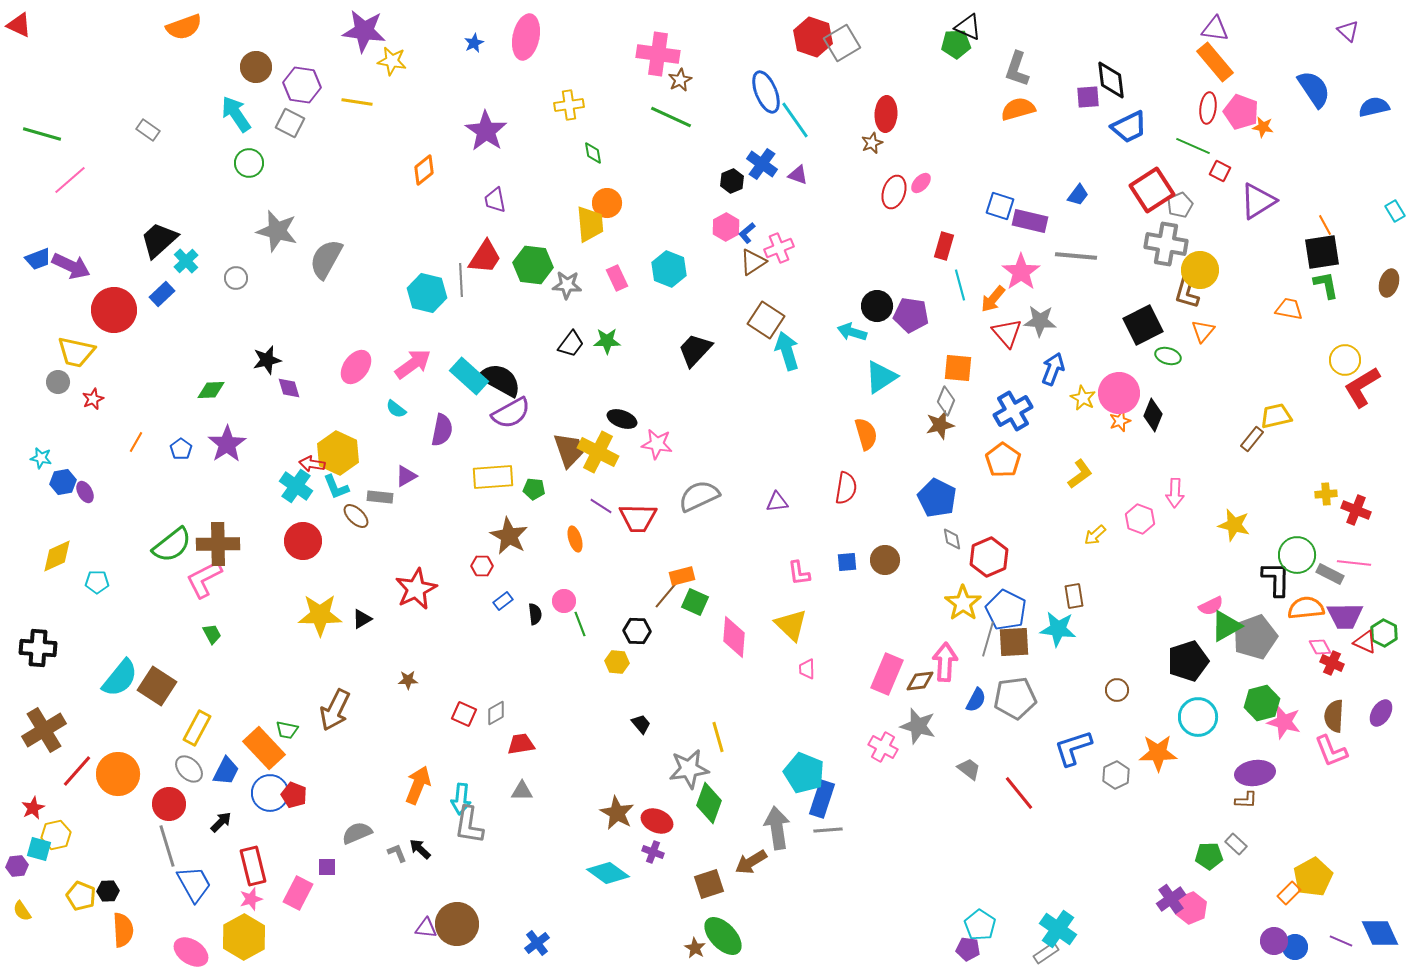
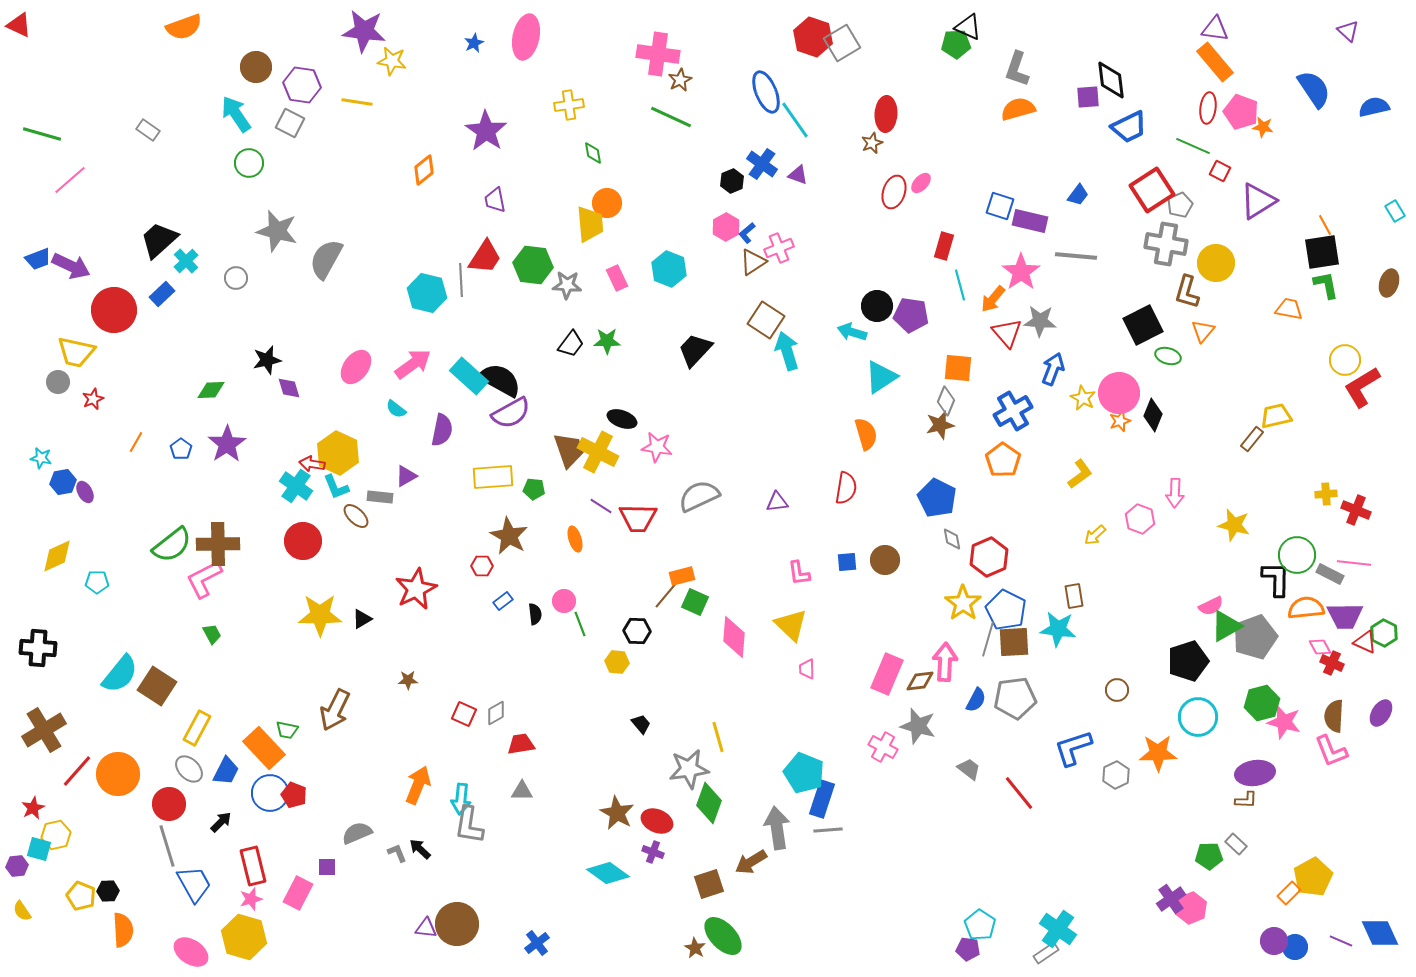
yellow circle at (1200, 270): moved 16 px right, 7 px up
pink star at (657, 444): moved 3 px down
cyan semicircle at (120, 678): moved 4 px up
yellow hexagon at (244, 937): rotated 15 degrees counterclockwise
